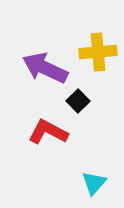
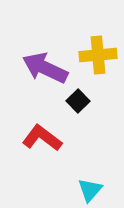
yellow cross: moved 3 px down
red L-shape: moved 6 px left, 6 px down; rotated 9 degrees clockwise
cyan triangle: moved 4 px left, 7 px down
